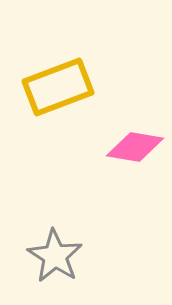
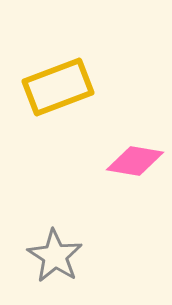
pink diamond: moved 14 px down
